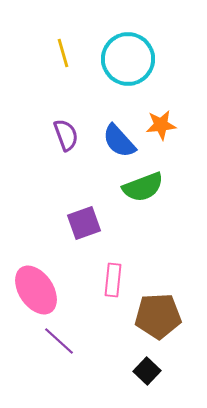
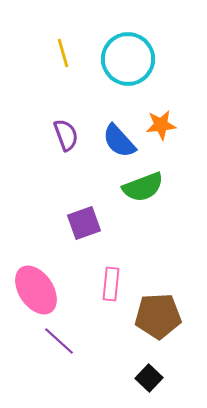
pink rectangle: moved 2 px left, 4 px down
black square: moved 2 px right, 7 px down
